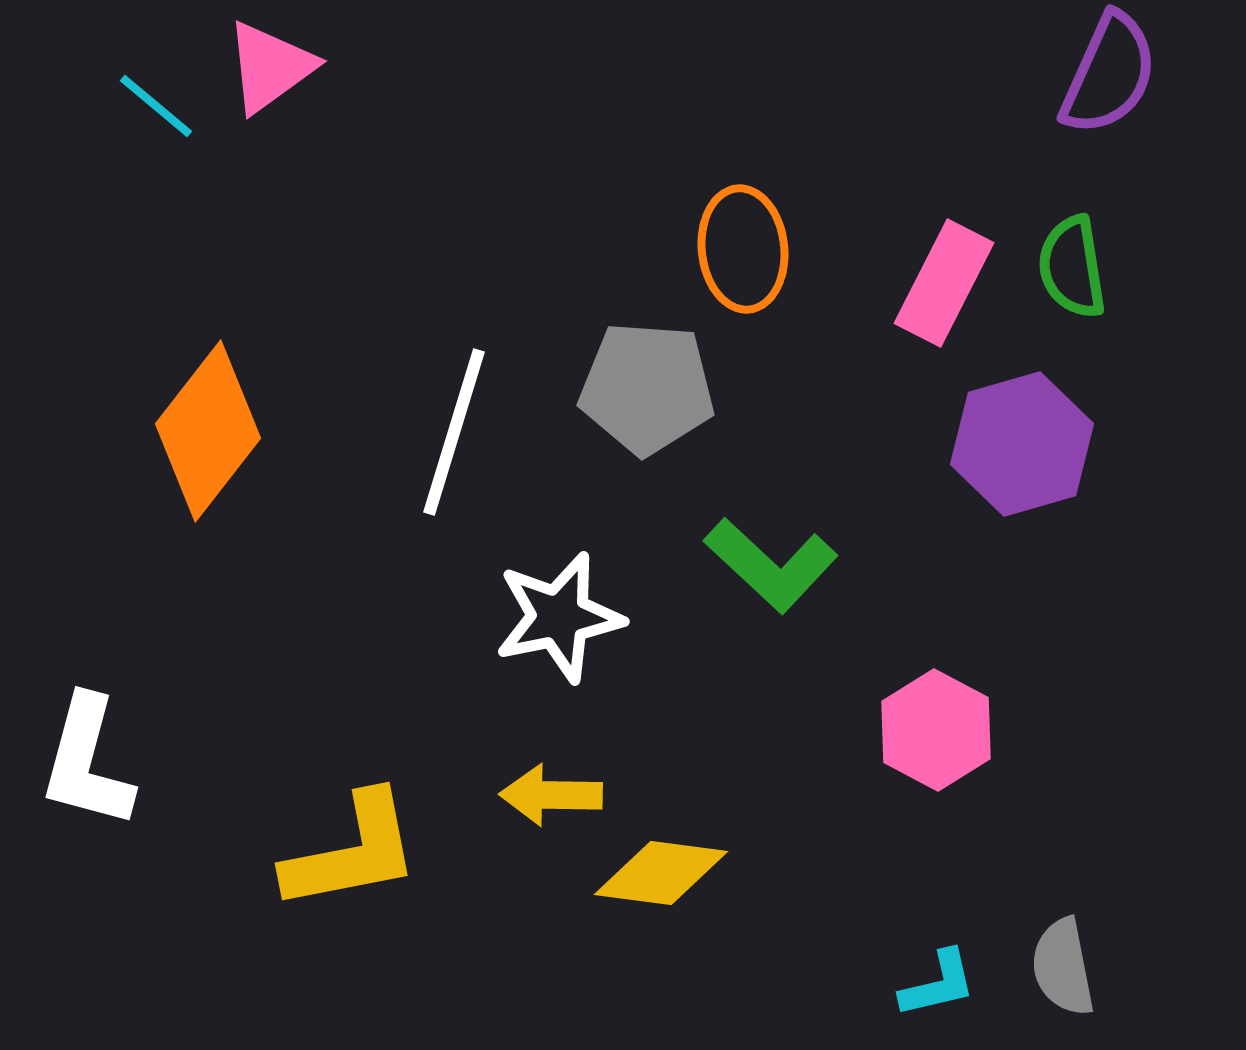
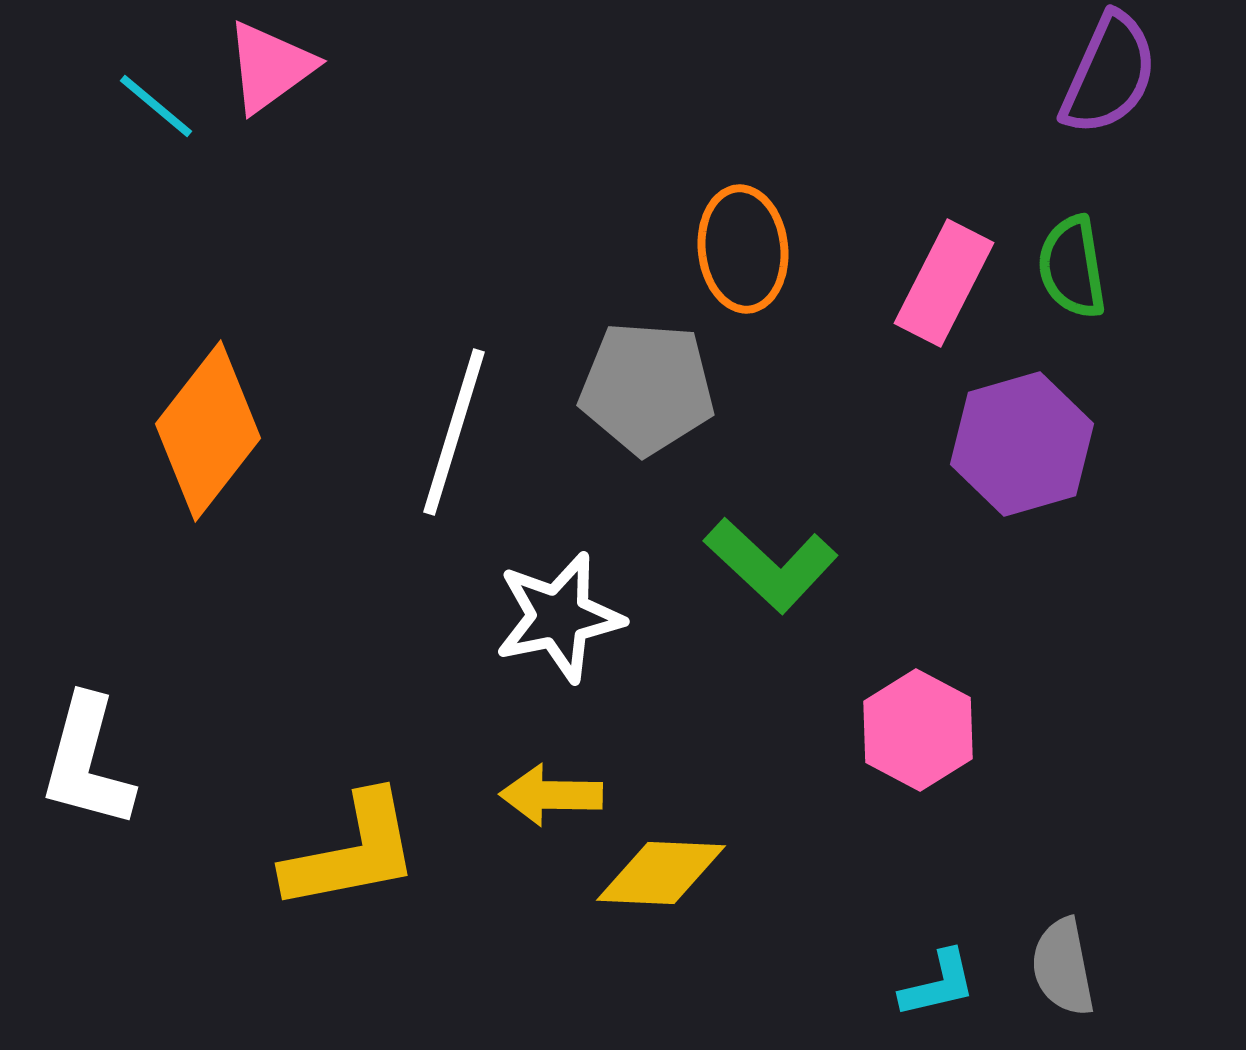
pink hexagon: moved 18 px left
yellow diamond: rotated 5 degrees counterclockwise
